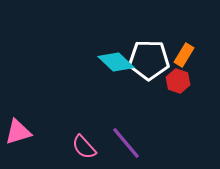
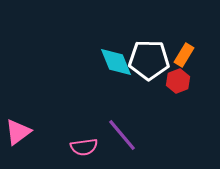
cyan diamond: rotated 24 degrees clockwise
red hexagon: rotated 20 degrees clockwise
pink triangle: rotated 20 degrees counterclockwise
purple line: moved 4 px left, 8 px up
pink semicircle: rotated 56 degrees counterclockwise
